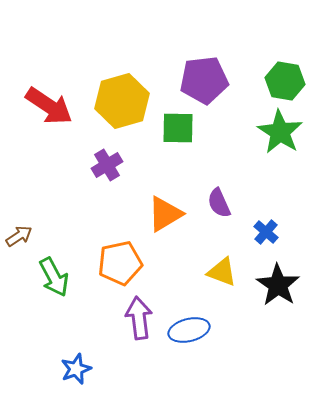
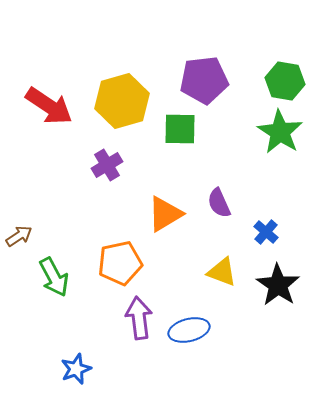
green square: moved 2 px right, 1 px down
